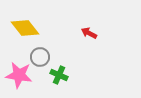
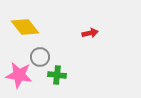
yellow diamond: moved 1 px up
red arrow: moved 1 px right; rotated 140 degrees clockwise
green cross: moved 2 px left; rotated 18 degrees counterclockwise
